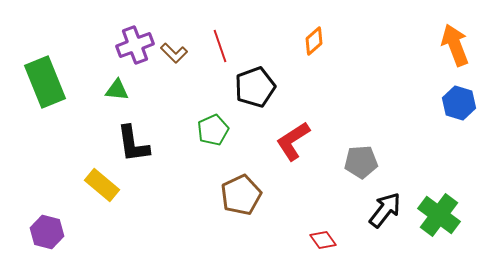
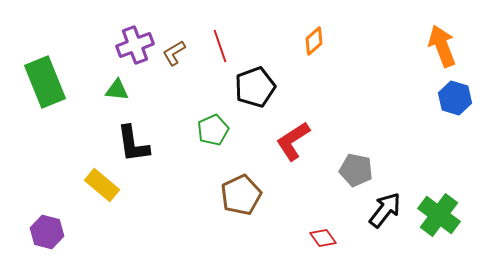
orange arrow: moved 13 px left, 1 px down
brown L-shape: rotated 104 degrees clockwise
blue hexagon: moved 4 px left, 5 px up
gray pentagon: moved 5 px left, 8 px down; rotated 16 degrees clockwise
red diamond: moved 2 px up
